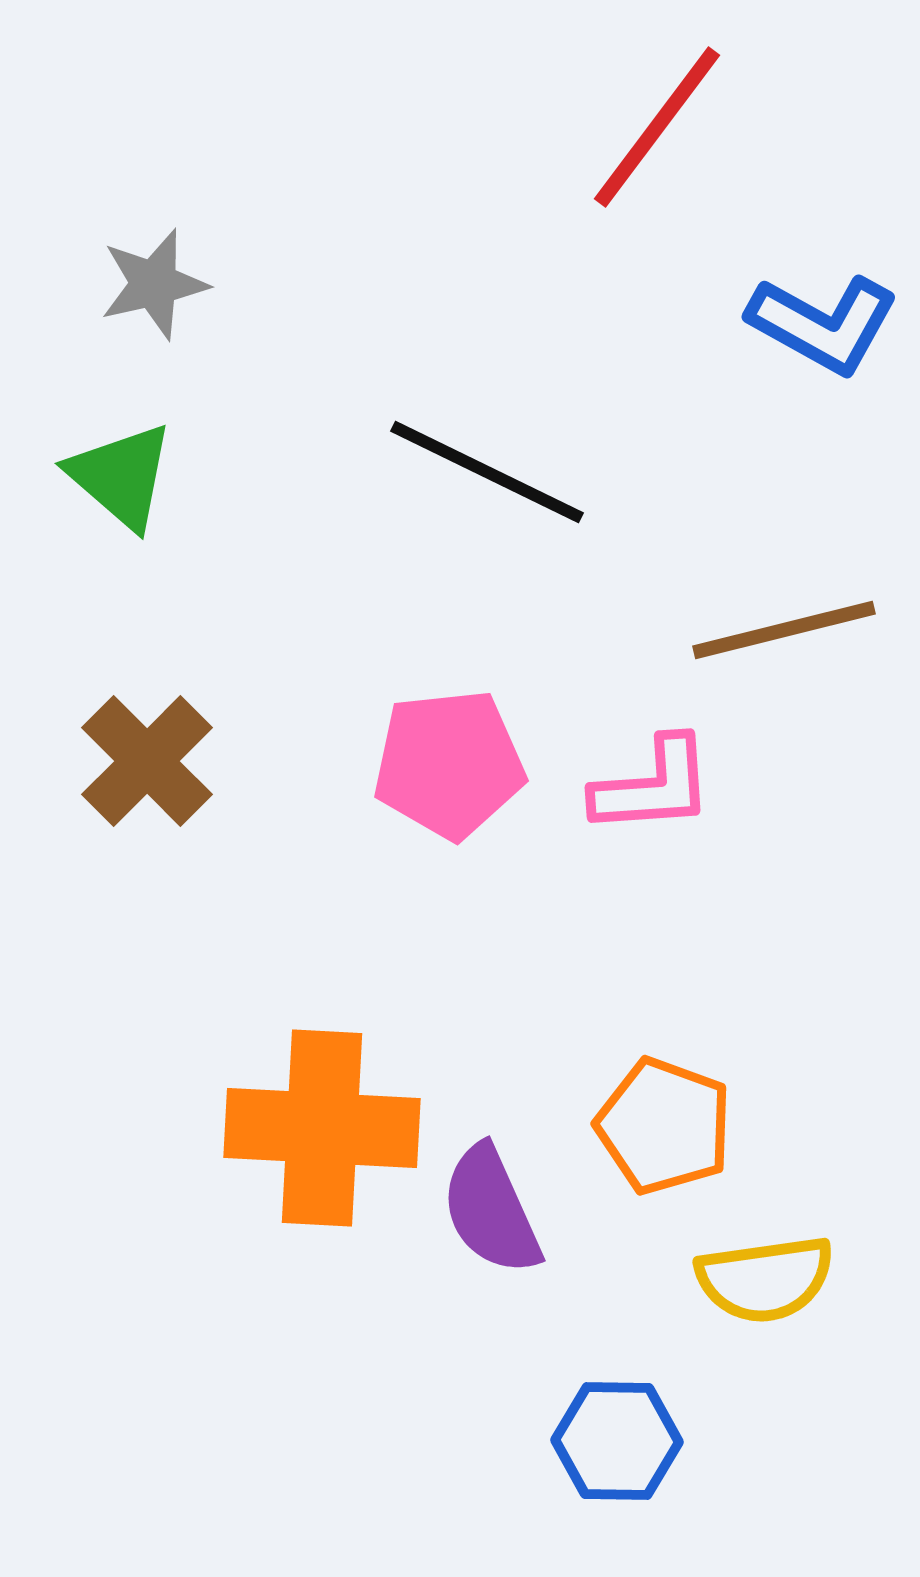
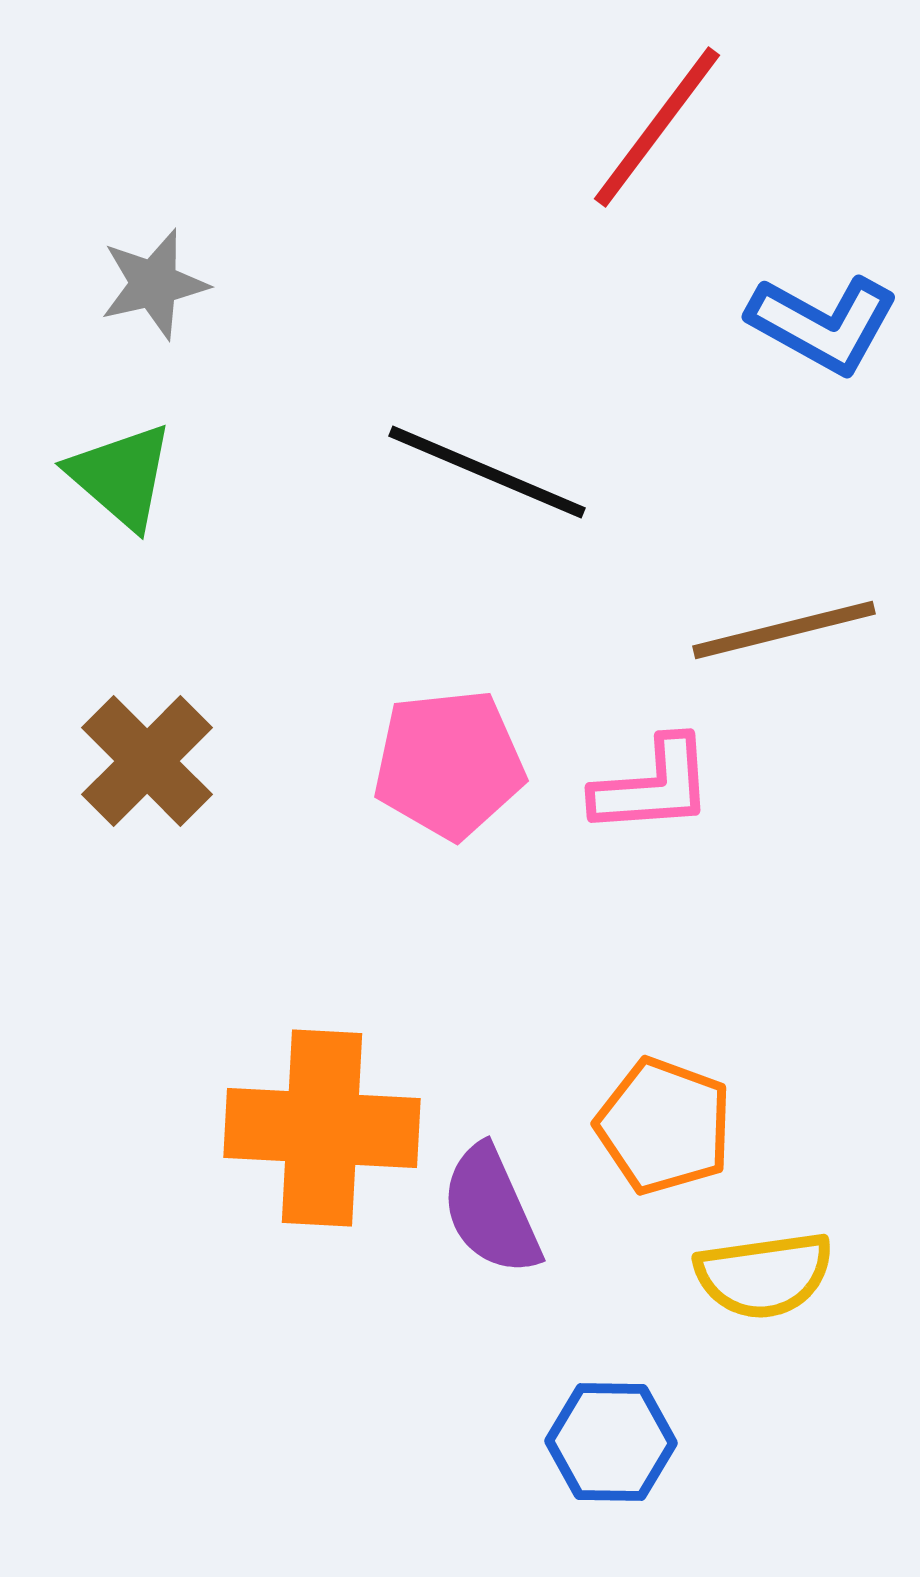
black line: rotated 3 degrees counterclockwise
yellow semicircle: moved 1 px left, 4 px up
blue hexagon: moved 6 px left, 1 px down
